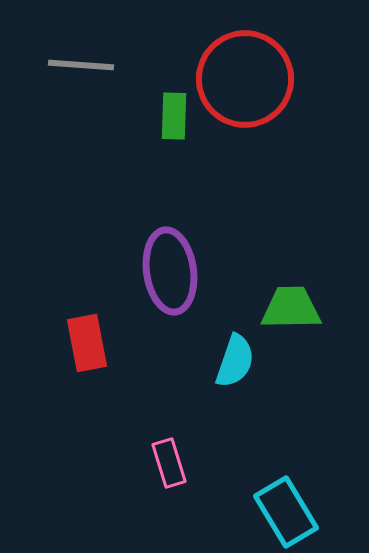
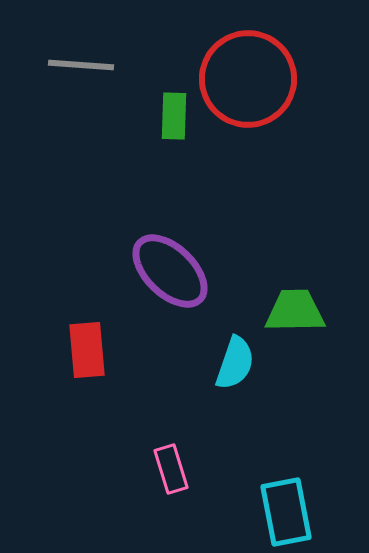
red circle: moved 3 px right
purple ellipse: rotated 38 degrees counterclockwise
green trapezoid: moved 4 px right, 3 px down
red rectangle: moved 7 px down; rotated 6 degrees clockwise
cyan semicircle: moved 2 px down
pink rectangle: moved 2 px right, 6 px down
cyan rectangle: rotated 20 degrees clockwise
